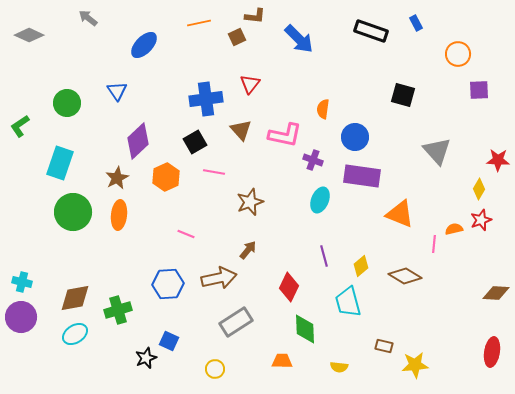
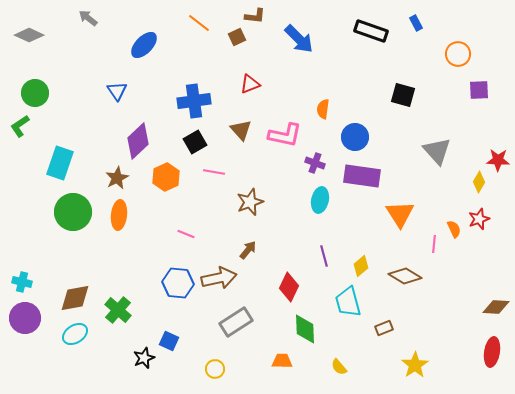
orange line at (199, 23): rotated 50 degrees clockwise
red triangle at (250, 84): rotated 30 degrees clockwise
blue cross at (206, 99): moved 12 px left, 2 px down
green circle at (67, 103): moved 32 px left, 10 px up
purple cross at (313, 160): moved 2 px right, 3 px down
yellow diamond at (479, 189): moved 7 px up
cyan ellipse at (320, 200): rotated 10 degrees counterclockwise
orange triangle at (400, 214): rotated 36 degrees clockwise
red star at (481, 220): moved 2 px left, 1 px up
orange semicircle at (454, 229): rotated 78 degrees clockwise
blue hexagon at (168, 284): moved 10 px right, 1 px up; rotated 8 degrees clockwise
brown diamond at (496, 293): moved 14 px down
green cross at (118, 310): rotated 32 degrees counterclockwise
purple circle at (21, 317): moved 4 px right, 1 px down
brown rectangle at (384, 346): moved 18 px up; rotated 36 degrees counterclockwise
black star at (146, 358): moved 2 px left
yellow star at (415, 365): rotated 28 degrees counterclockwise
yellow semicircle at (339, 367): rotated 42 degrees clockwise
